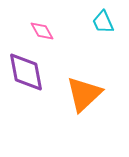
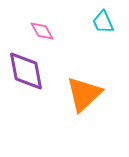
purple diamond: moved 1 px up
